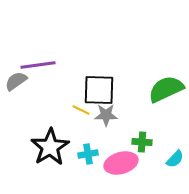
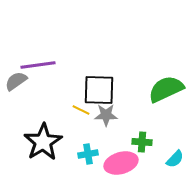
black star: moved 7 px left, 5 px up
